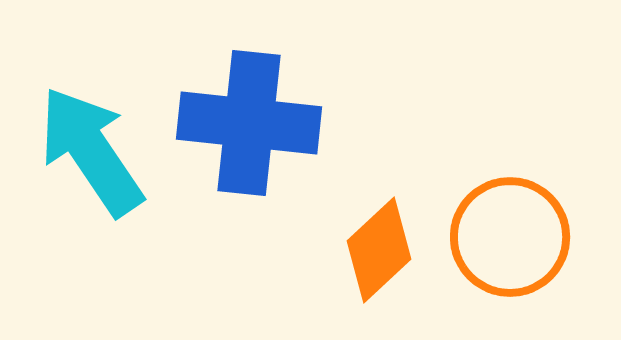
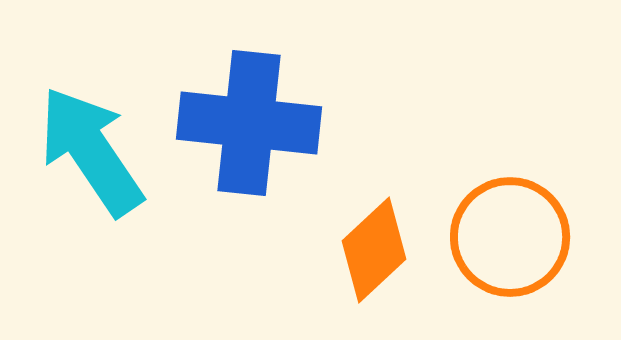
orange diamond: moved 5 px left
